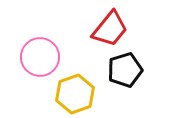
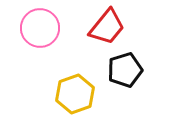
red trapezoid: moved 3 px left, 2 px up
pink circle: moved 29 px up
